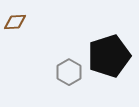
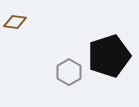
brown diamond: rotated 10 degrees clockwise
